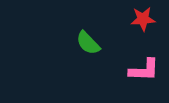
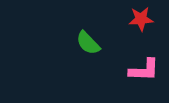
red star: moved 2 px left
